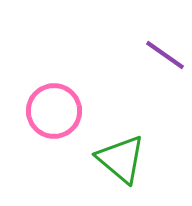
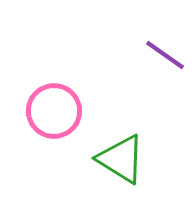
green triangle: rotated 8 degrees counterclockwise
